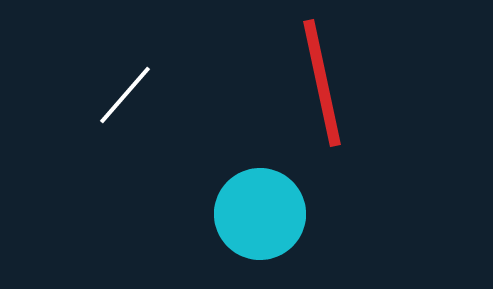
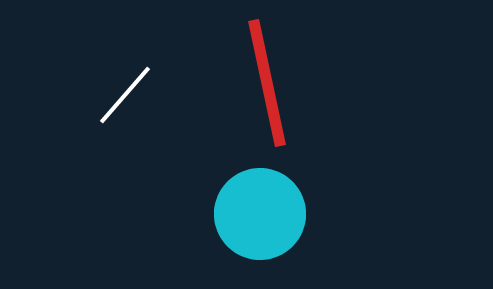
red line: moved 55 px left
